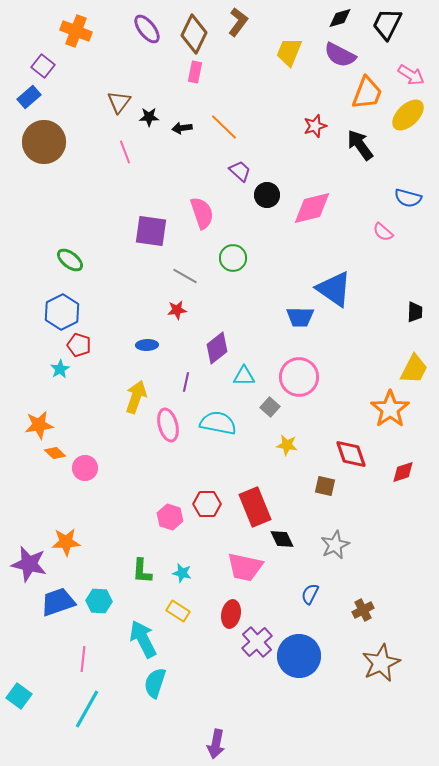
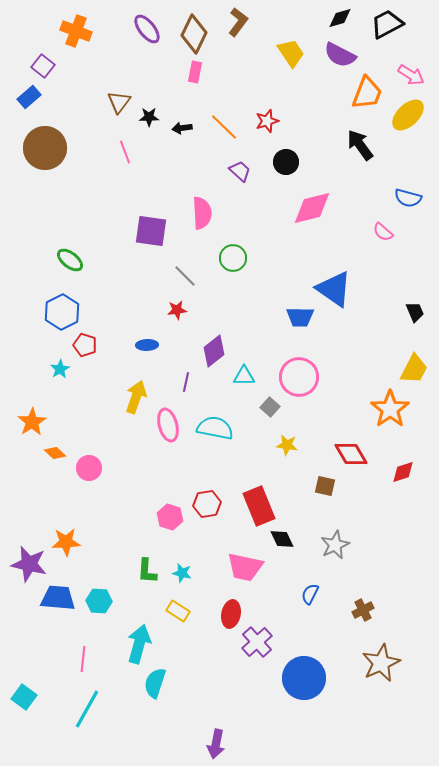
black trapezoid at (387, 24): rotated 36 degrees clockwise
yellow trapezoid at (289, 52): moved 2 px right, 1 px down; rotated 124 degrees clockwise
red star at (315, 126): moved 48 px left, 5 px up
brown circle at (44, 142): moved 1 px right, 6 px down
black circle at (267, 195): moved 19 px right, 33 px up
pink semicircle at (202, 213): rotated 16 degrees clockwise
gray line at (185, 276): rotated 15 degrees clockwise
black trapezoid at (415, 312): rotated 25 degrees counterclockwise
red pentagon at (79, 345): moved 6 px right
purple diamond at (217, 348): moved 3 px left, 3 px down
cyan semicircle at (218, 423): moved 3 px left, 5 px down
orange star at (39, 425): moved 7 px left, 3 px up; rotated 24 degrees counterclockwise
red diamond at (351, 454): rotated 12 degrees counterclockwise
pink circle at (85, 468): moved 4 px right
red hexagon at (207, 504): rotated 8 degrees counterclockwise
red rectangle at (255, 507): moved 4 px right, 1 px up
green L-shape at (142, 571): moved 5 px right
blue trapezoid at (58, 602): moved 4 px up; rotated 24 degrees clockwise
cyan arrow at (143, 639): moved 4 px left, 5 px down; rotated 42 degrees clockwise
blue circle at (299, 656): moved 5 px right, 22 px down
cyan square at (19, 696): moved 5 px right, 1 px down
